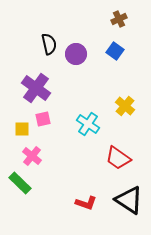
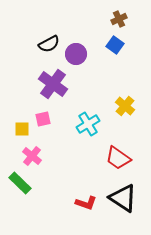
black semicircle: rotated 75 degrees clockwise
blue square: moved 6 px up
purple cross: moved 17 px right, 4 px up
cyan cross: rotated 25 degrees clockwise
black triangle: moved 6 px left, 2 px up
